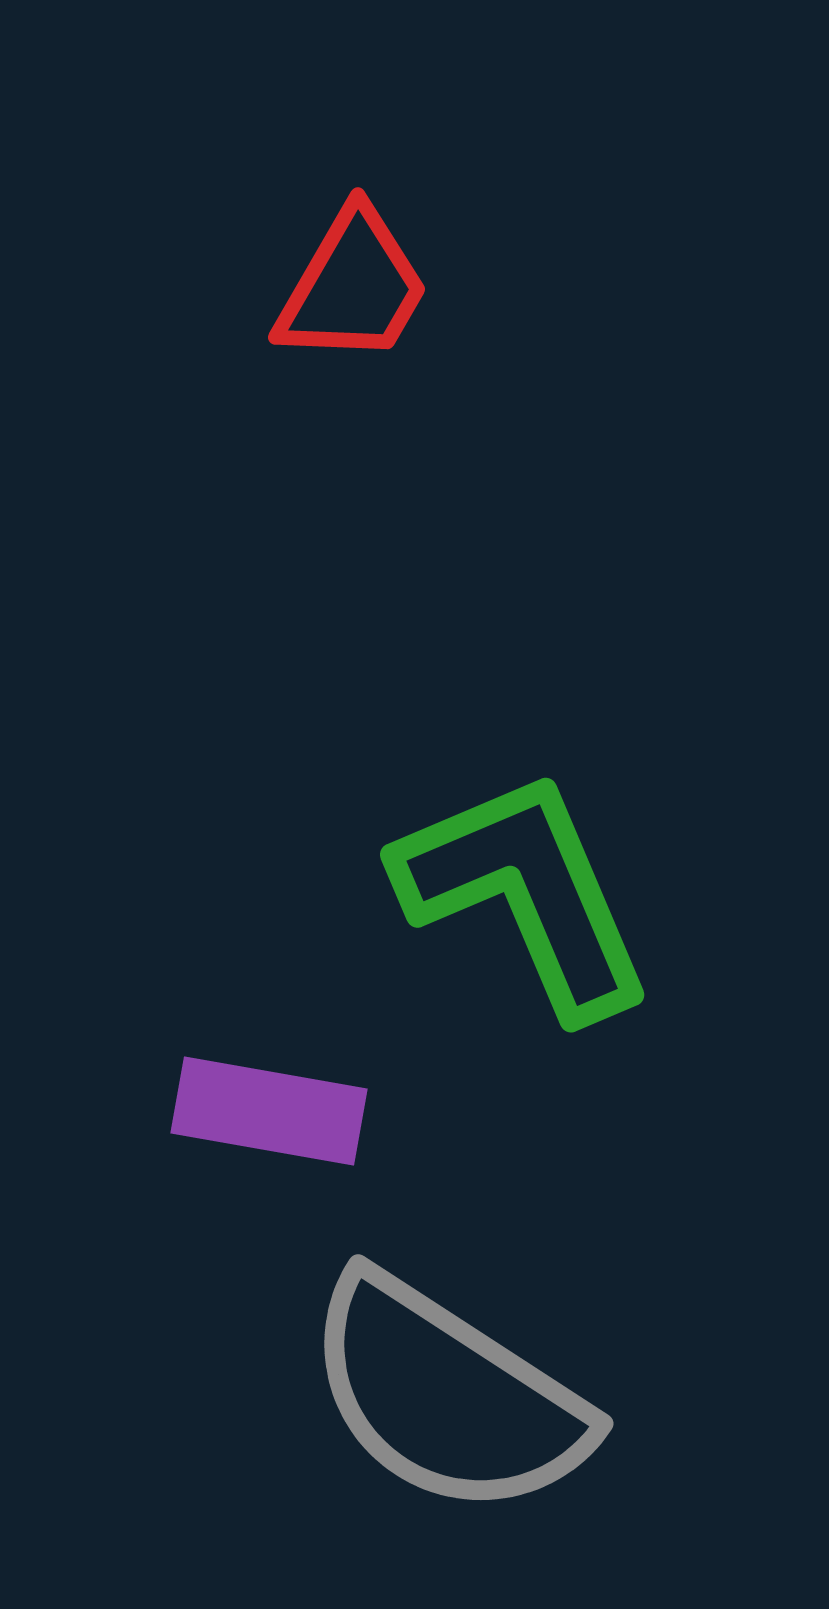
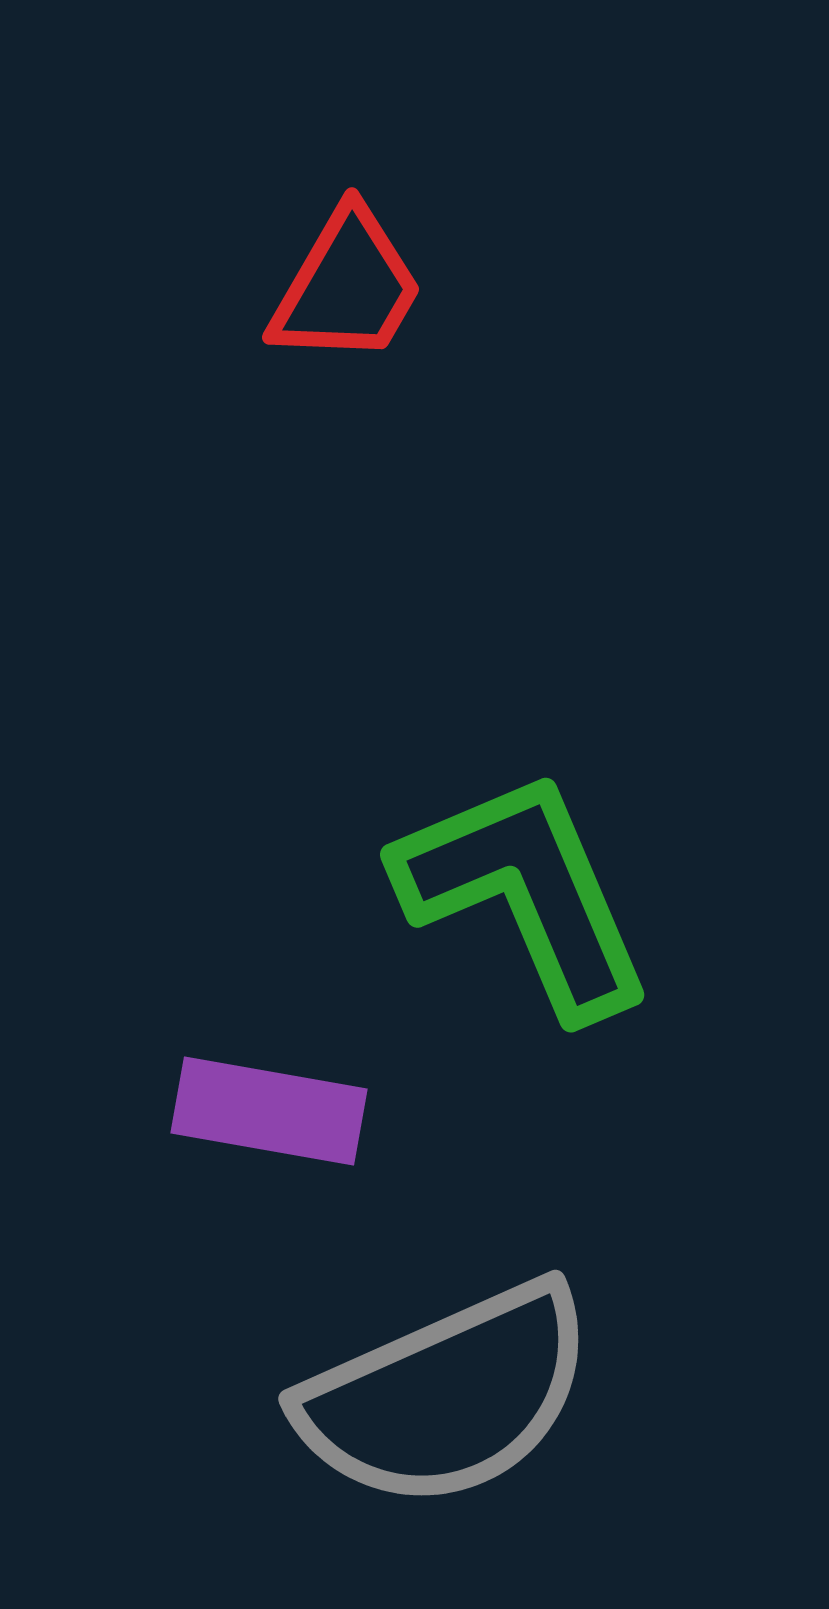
red trapezoid: moved 6 px left
gray semicircle: rotated 57 degrees counterclockwise
